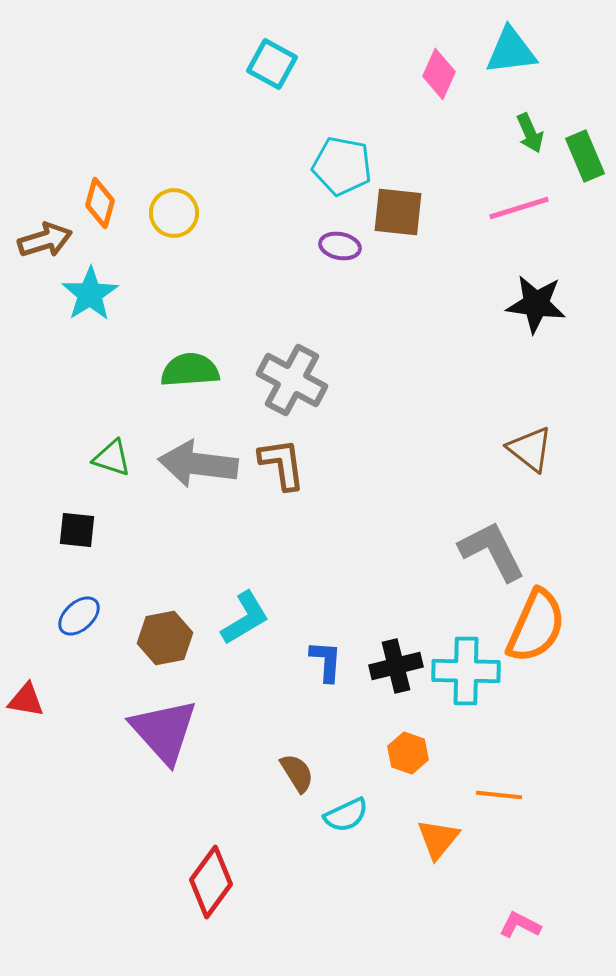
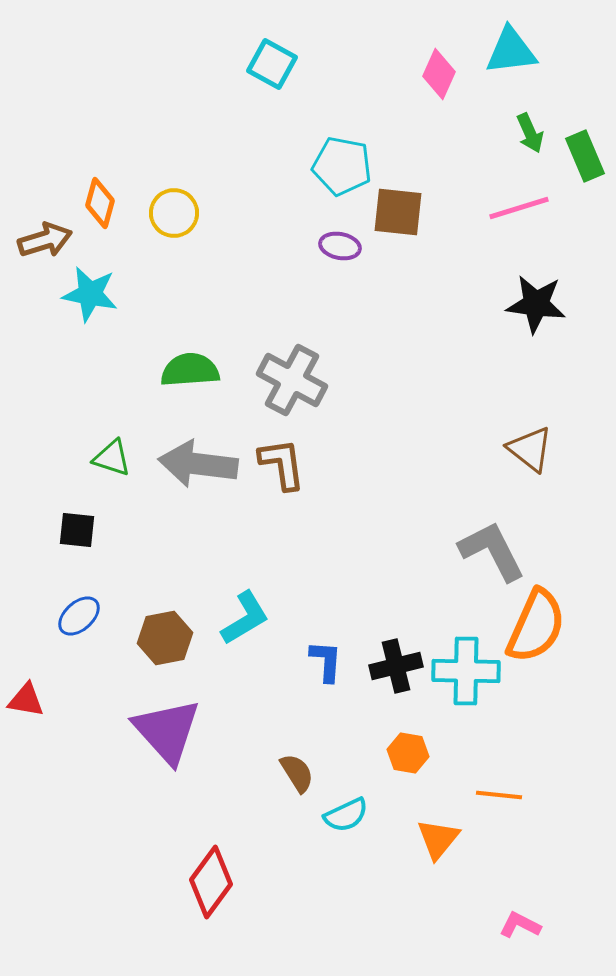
cyan star: rotated 28 degrees counterclockwise
purple triangle: moved 3 px right
orange hexagon: rotated 9 degrees counterclockwise
